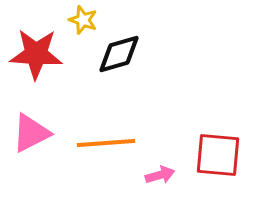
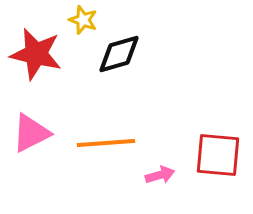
red star: rotated 10 degrees clockwise
